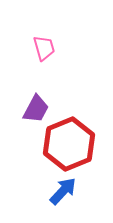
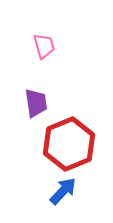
pink trapezoid: moved 2 px up
purple trapezoid: moved 6 px up; rotated 36 degrees counterclockwise
